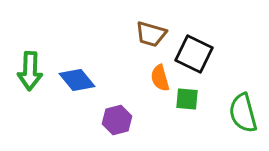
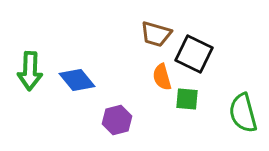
brown trapezoid: moved 5 px right
orange semicircle: moved 2 px right, 1 px up
